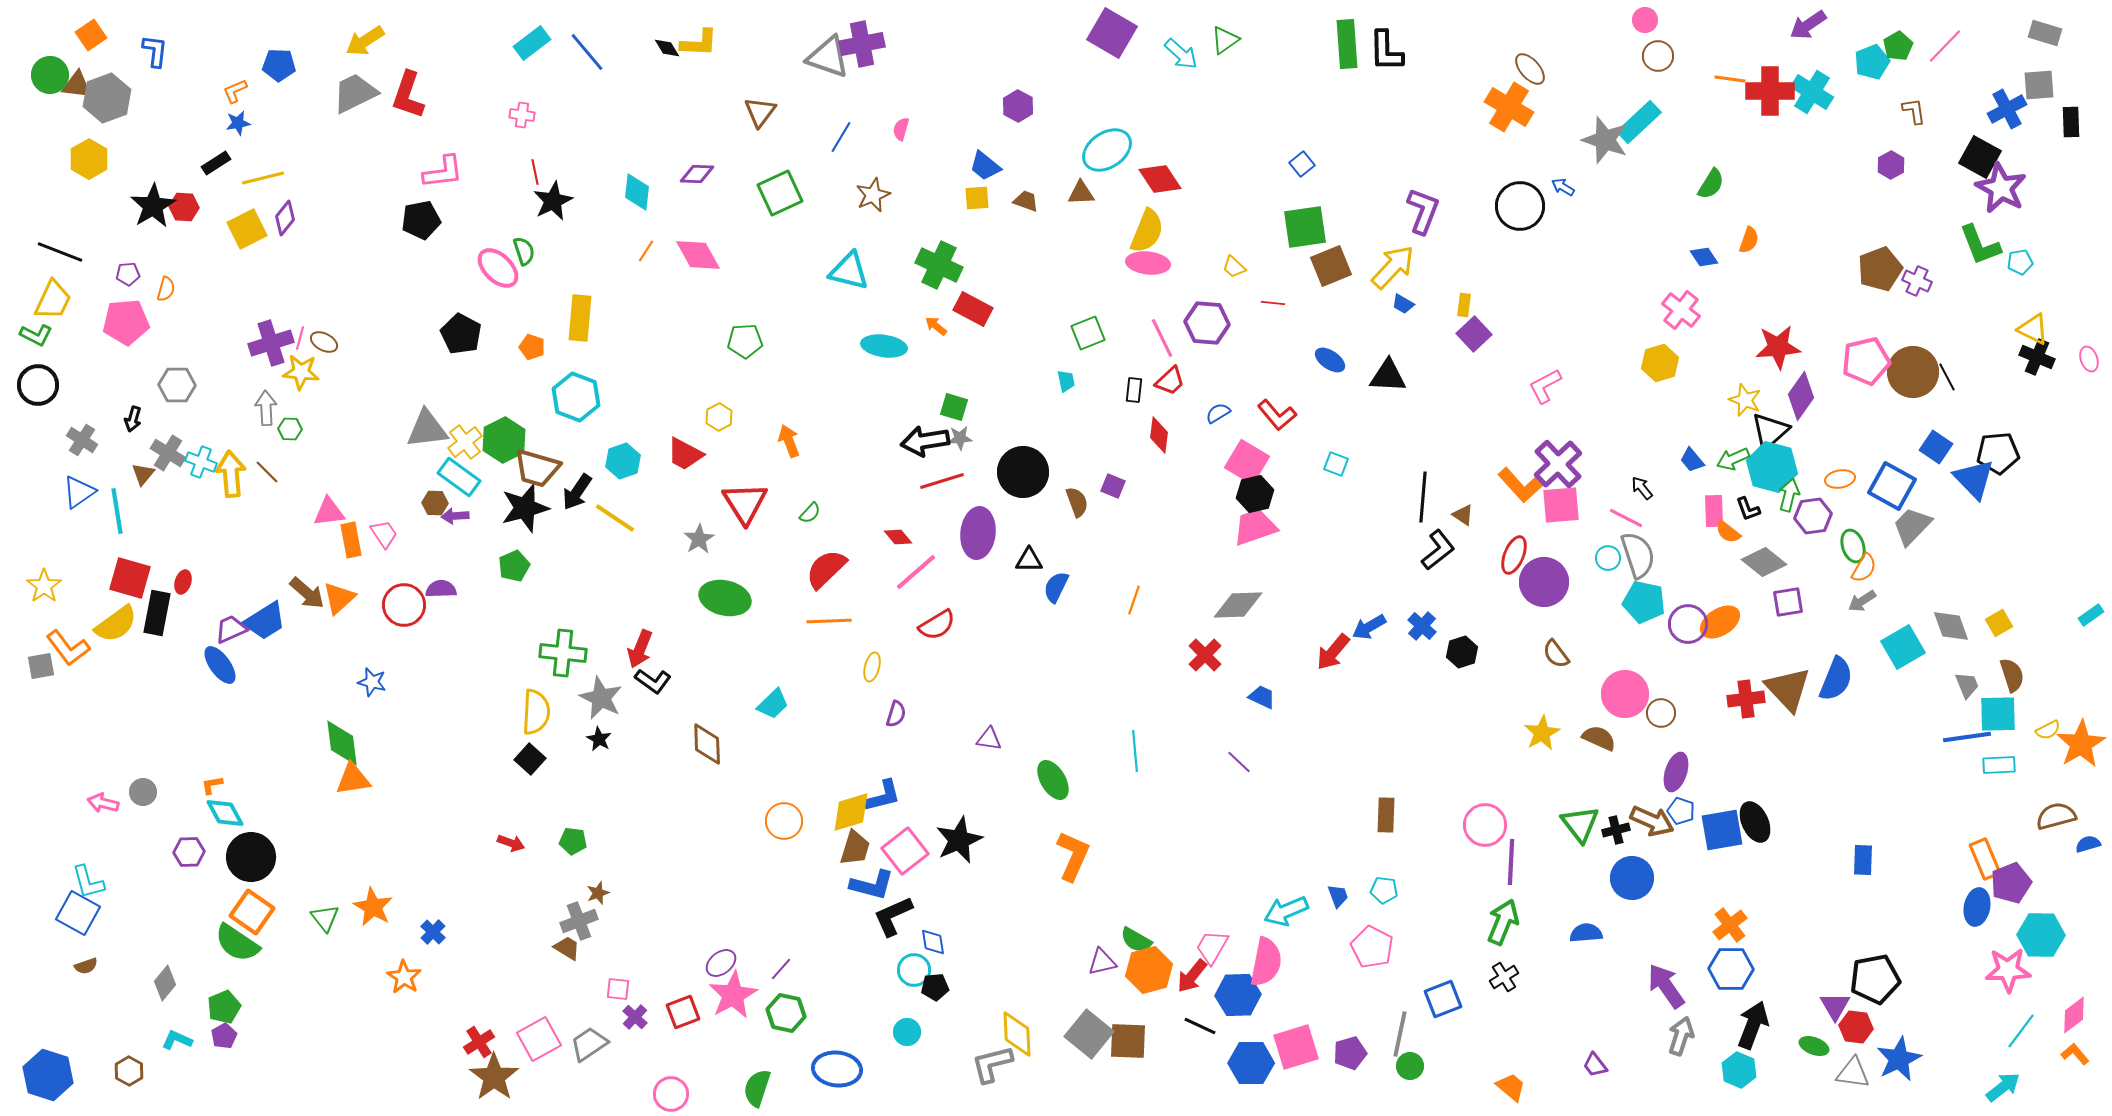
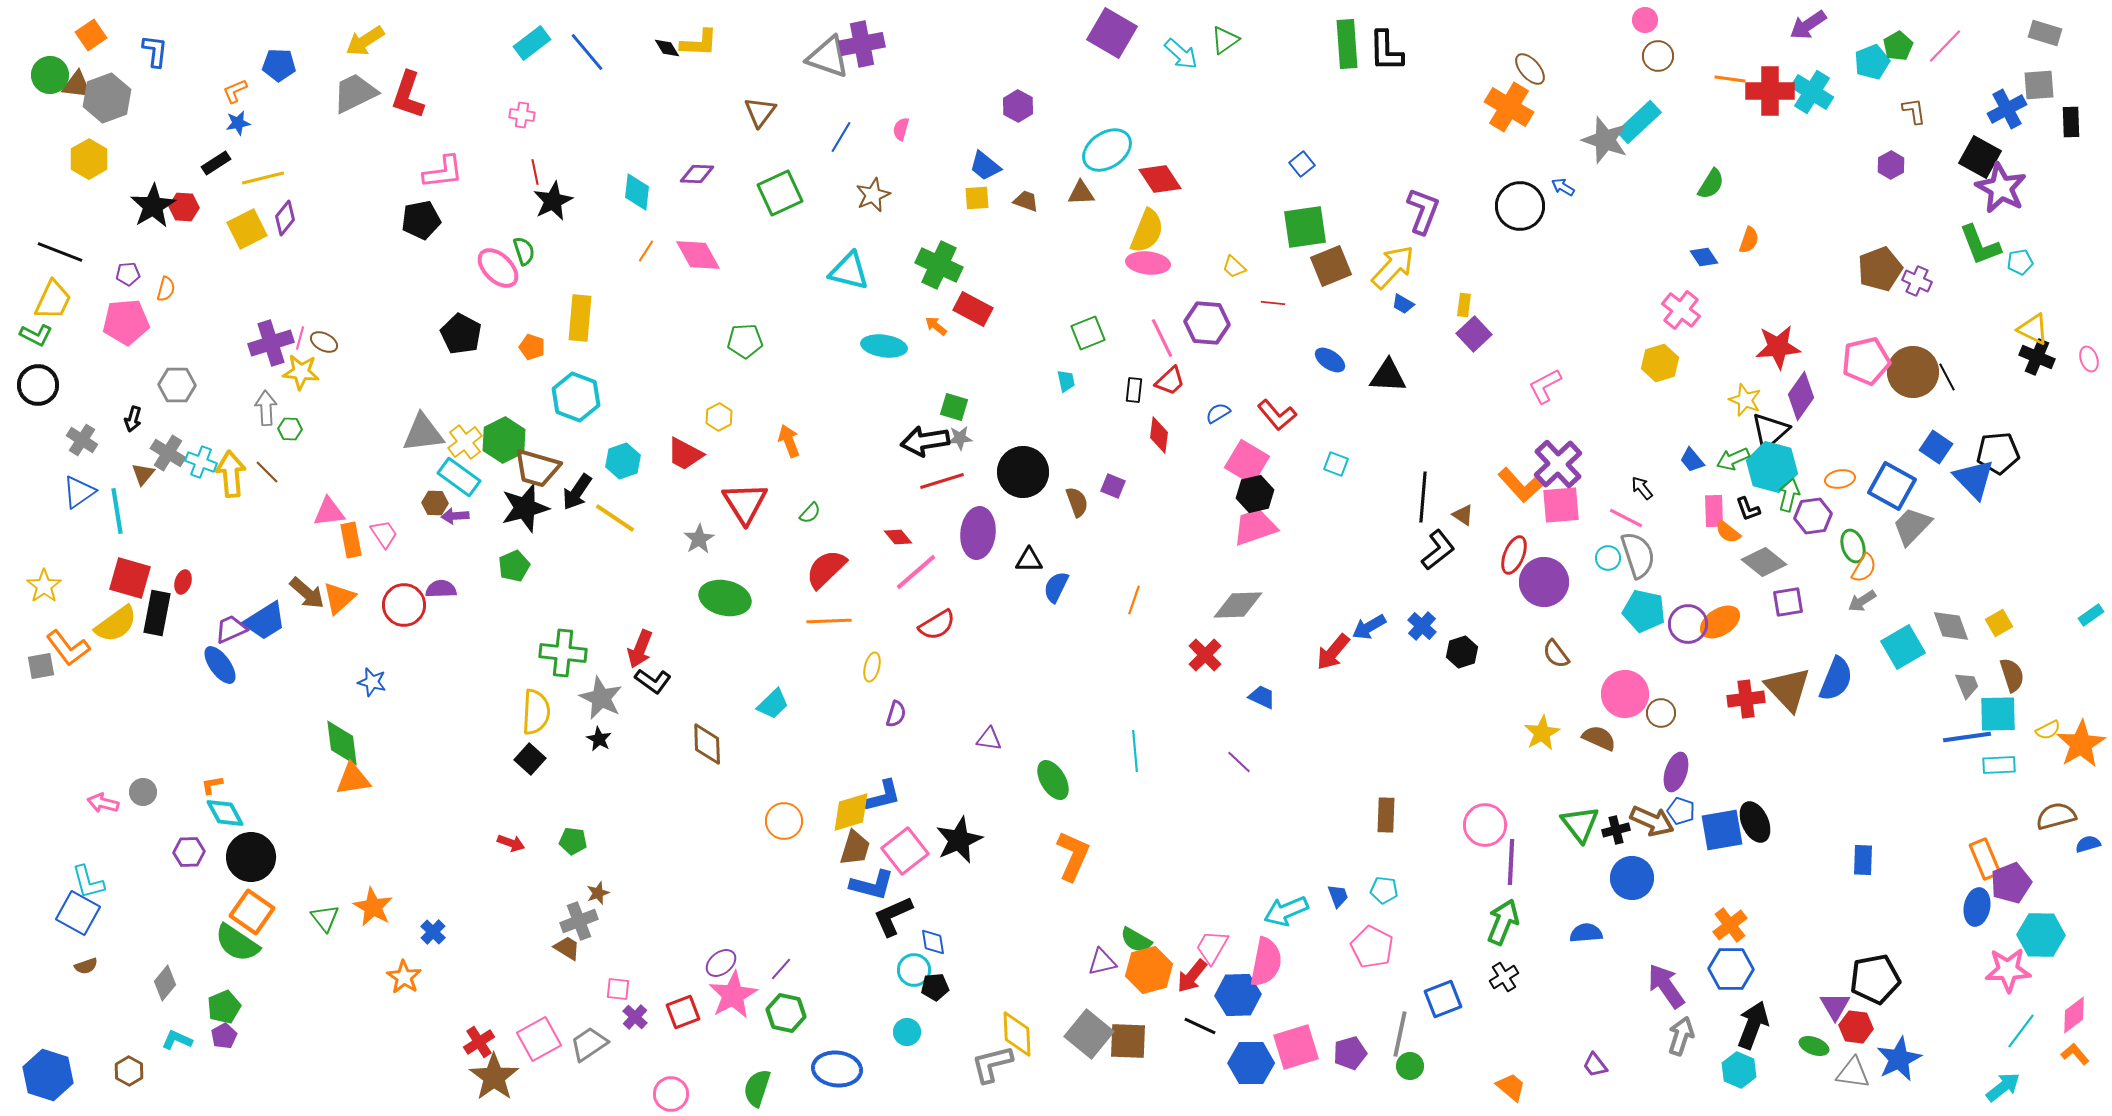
gray triangle at (427, 429): moved 4 px left, 4 px down
cyan pentagon at (1644, 602): moved 9 px down
